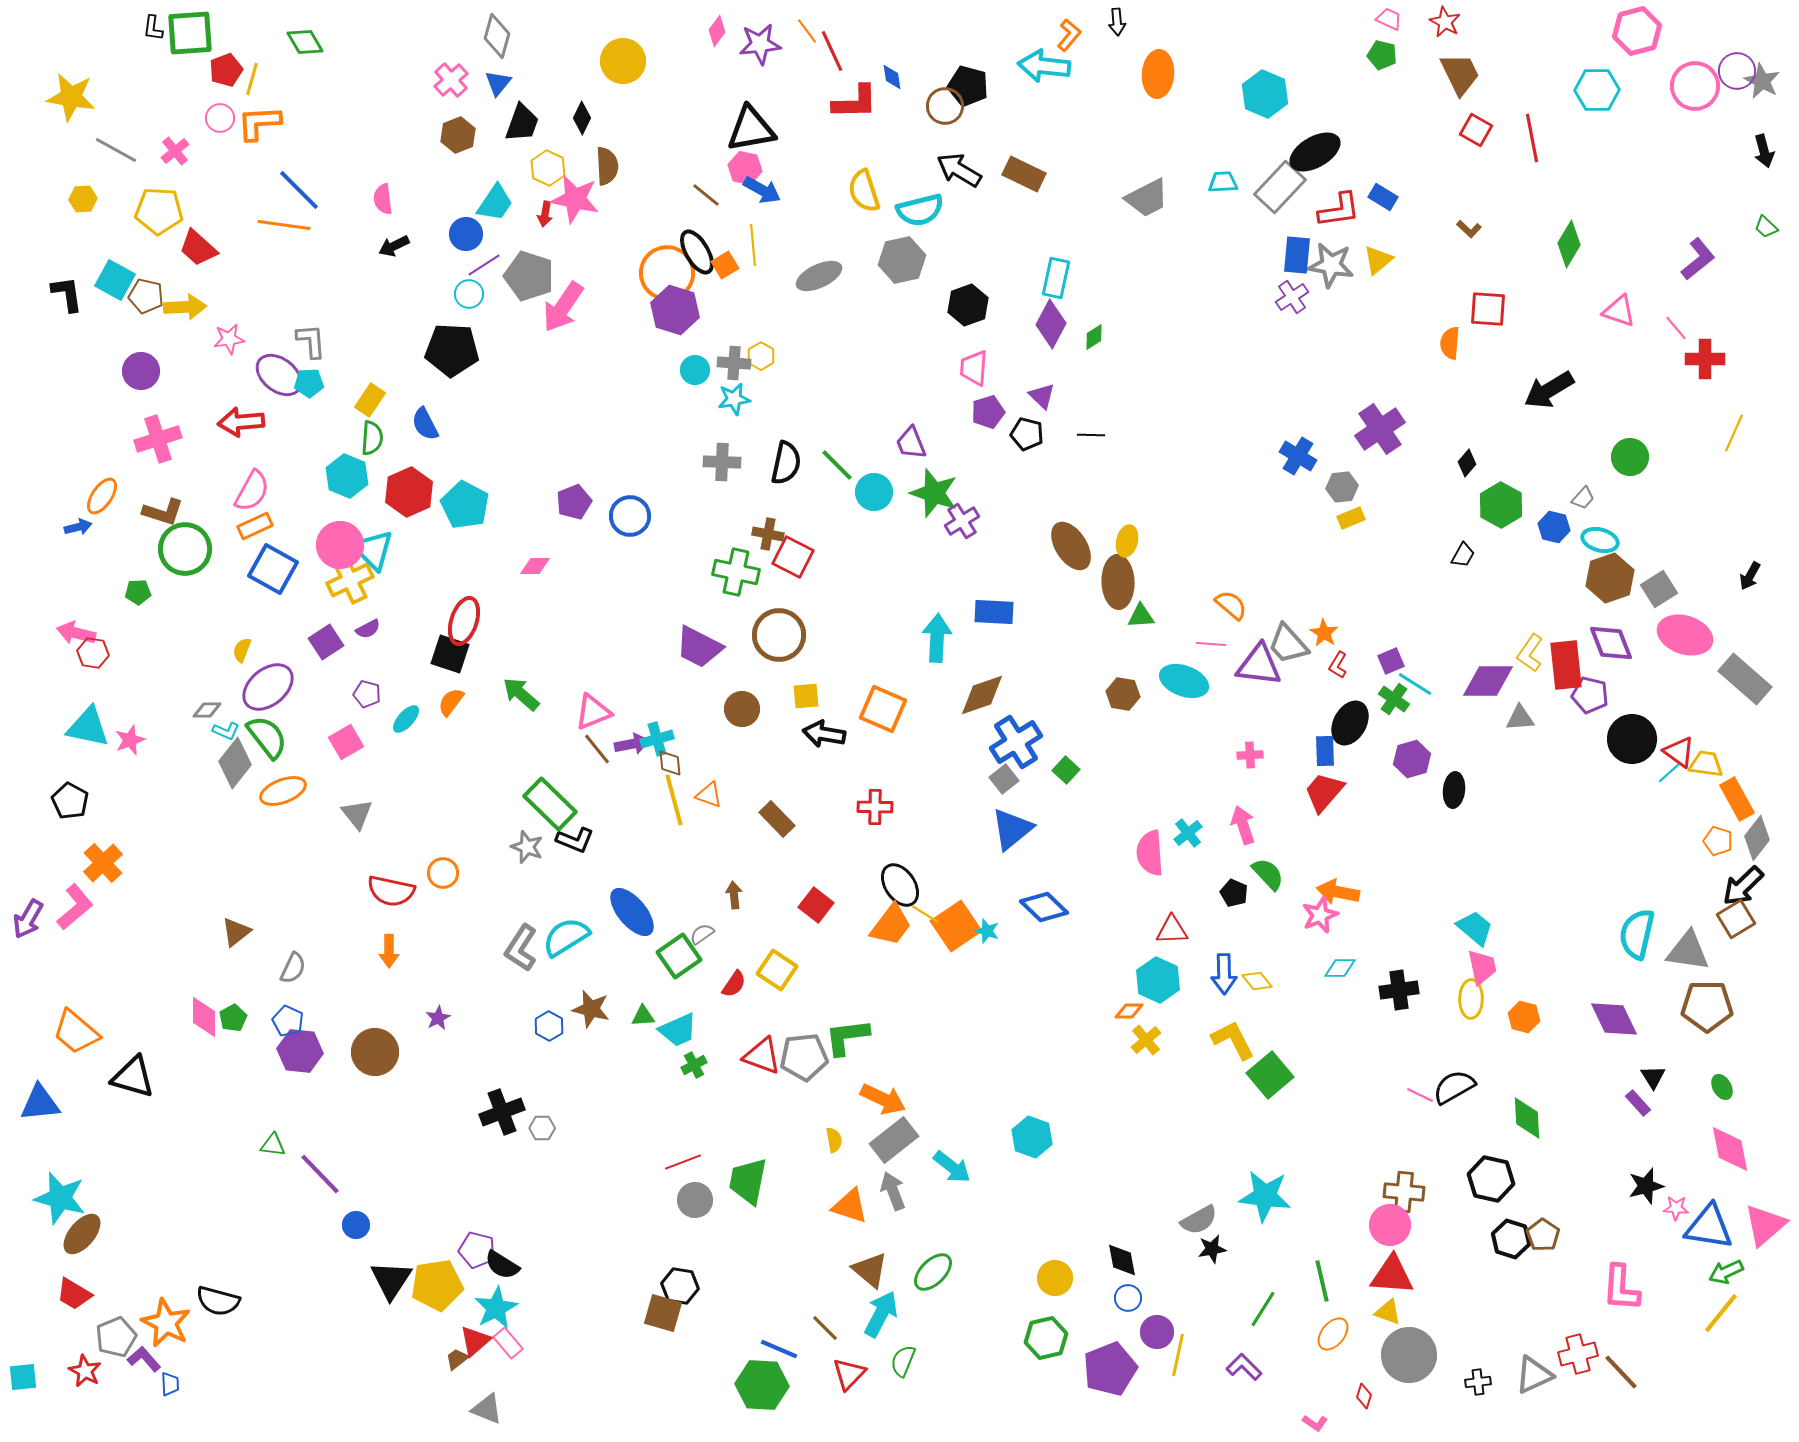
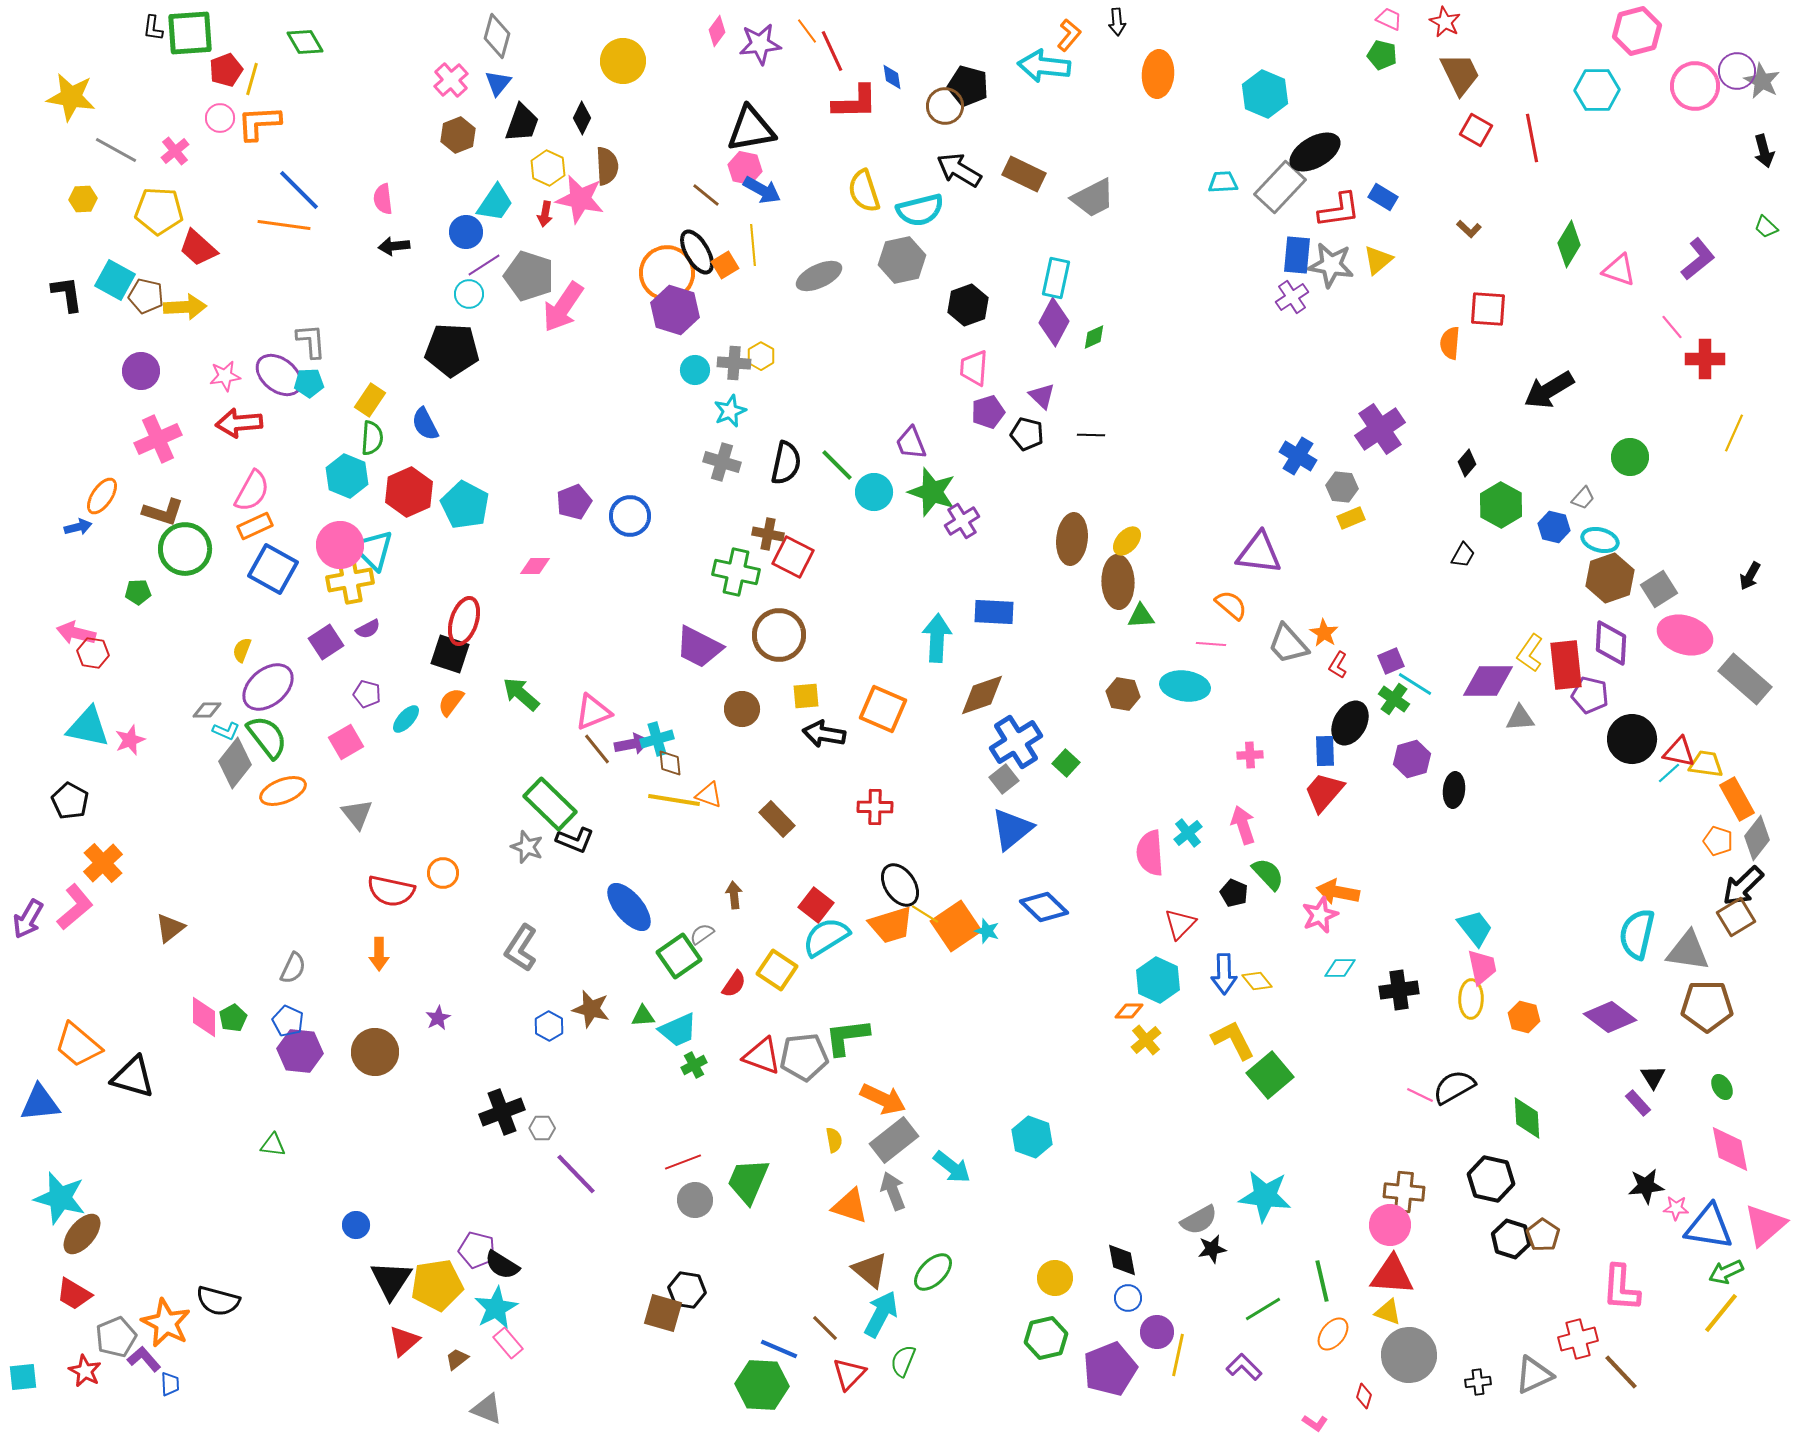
gray trapezoid at (1147, 198): moved 54 px left
pink star at (575, 199): moved 5 px right
blue circle at (466, 234): moved 2 px up
black arrow at (394, 246): rotated 20 degrees clockwise
pink triangle at (1619, 311): moved 41 px up
purple diamond at (1051, 324): moved 3 px right, 2 px up
pink line at (1676, 328): moved 4 px left, 1 px up
green diamond at (1094, 337): rotated 8 degrees clockwise
pink star at (229, 339): moved 4 px left, 37 px down
cyan star at (734, 399): moved 4 px left, 12 px down; rotated 12 degrees counterclockwise
red arrow at (241, 422): moved 2 px left, 1 px down
pink cross at (158, 439): rotated 6 degrees counterclockwise
gray cross at (722, 462): rotated 15 degrees clockwise
gray hexagon at (1342, 487): rotated 12 degrees clockwise
green star at (934, 493): moved 2 px left, 1 px up
yellow ellipse at (1127, 541): rotated 28 degrees clockwise
brown ellipse at (1071, 546): moved 1 px right, 7 px up; rotated 39 degrees clockwise
yellow cross at (350, 580): rotated 15 degrees clockwise
purple diamond at (1611, 643): rotated 24 degrees clockwise
purple triangle at (1259, 665): moved 112 px up
cyan ellipse at (1184, 681): moved 1 px right, 5 px down; rotated 12 degrees counterclockwise
red triangle at (1679, 752): rotated 24 degrees counterclockwise
green square at (1066, 770): moved 7 px up
yellow line at (674, 800): rotated 66 degrees counterclockwise
blue ellipse at (632, 912): moved 3 px left, 5 px up
brown square at (1736, 919): moved 2 px up
orange trapezoid at (891, 925): rotated 36 degrees clockwise
cyan trapezoid at (1475, 928): rotated 12 degrees clockwise
red triangle at (1172, 930): moved 8 px right, 6 px up; rotated 44 degrees counterclockwise
brown triangle at (236, 932): moved 66 px left, 4 px up
cyan semicircle at (566, 937): moved 260 px right
orange arrow at (389, 951): moved 10 px left, 3 px down
purple diamond at (1614, 1019): moved 4 px left, 2 px up; rotated 27 degrees counterclockwise
orange trapezoid at (76, 1032): moved 2 px right, 13 px down
purple line at (320, 1174): moved 256 px right
green trapezoid at (748, 1181): rotated 12 degrees clockwise
black star at (1646, 1186): rotated 9 degrees clockwise
black hexagon at (680, 1286): moved 7 px right, 4 px down
green line at (1263, 1309): rotated 27 degrees clockwise
red triangle at (475, 1341): moved 71 px left
red cross at (1578, 1354): moved 15 px up
